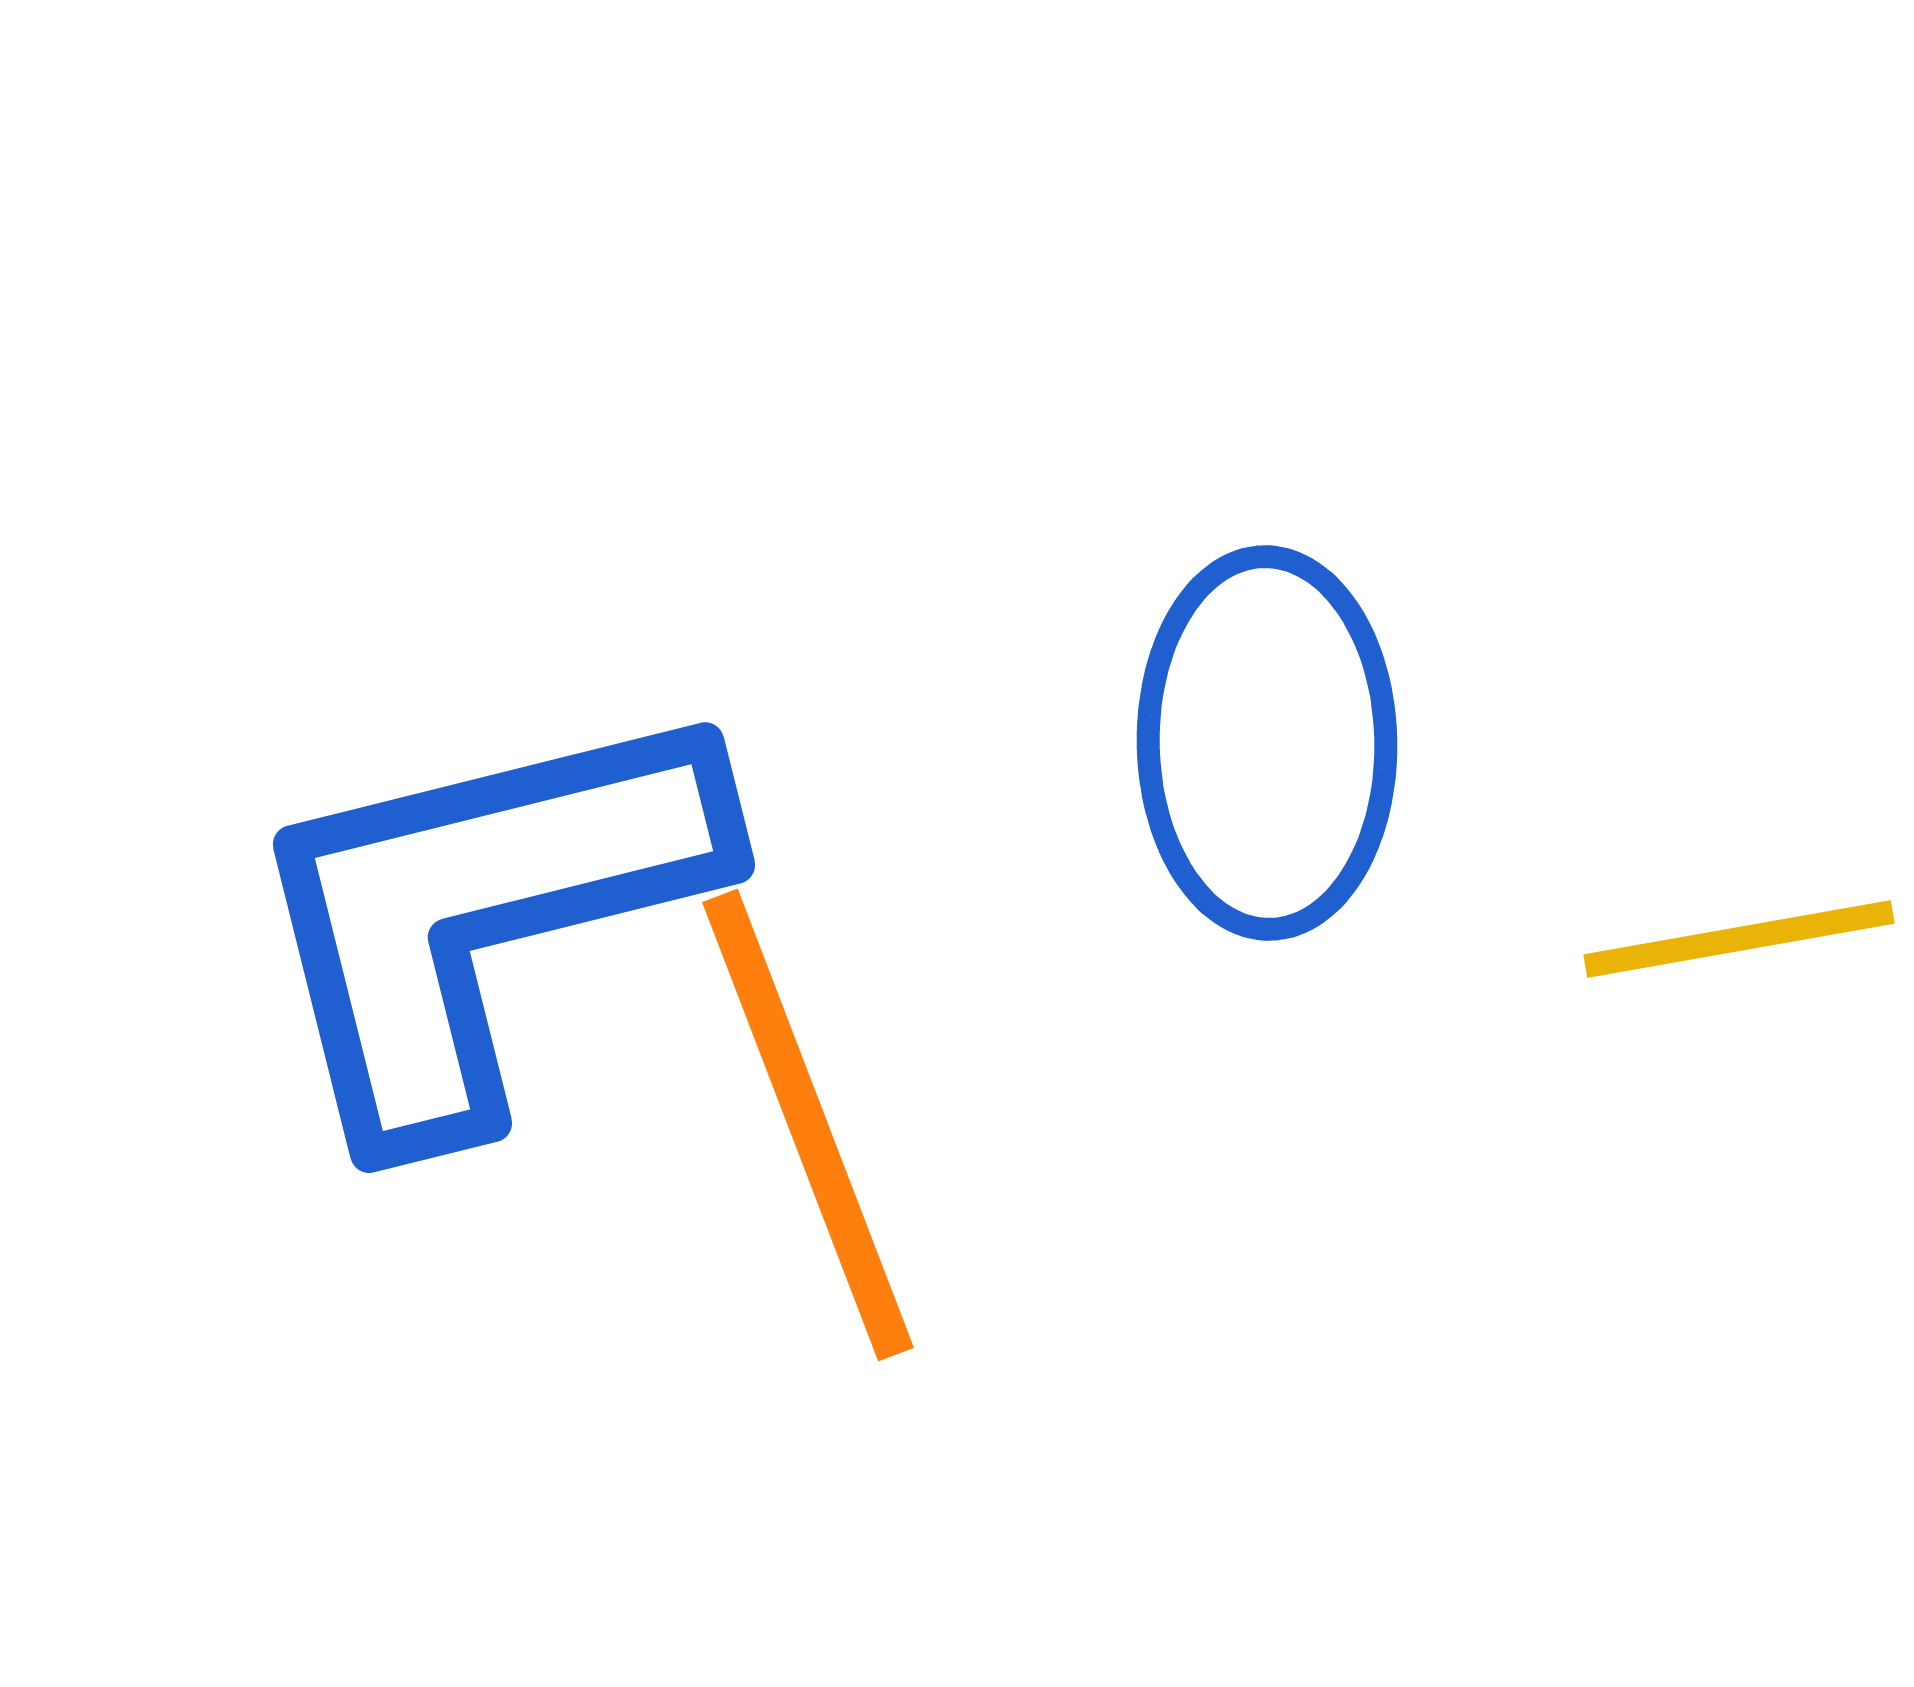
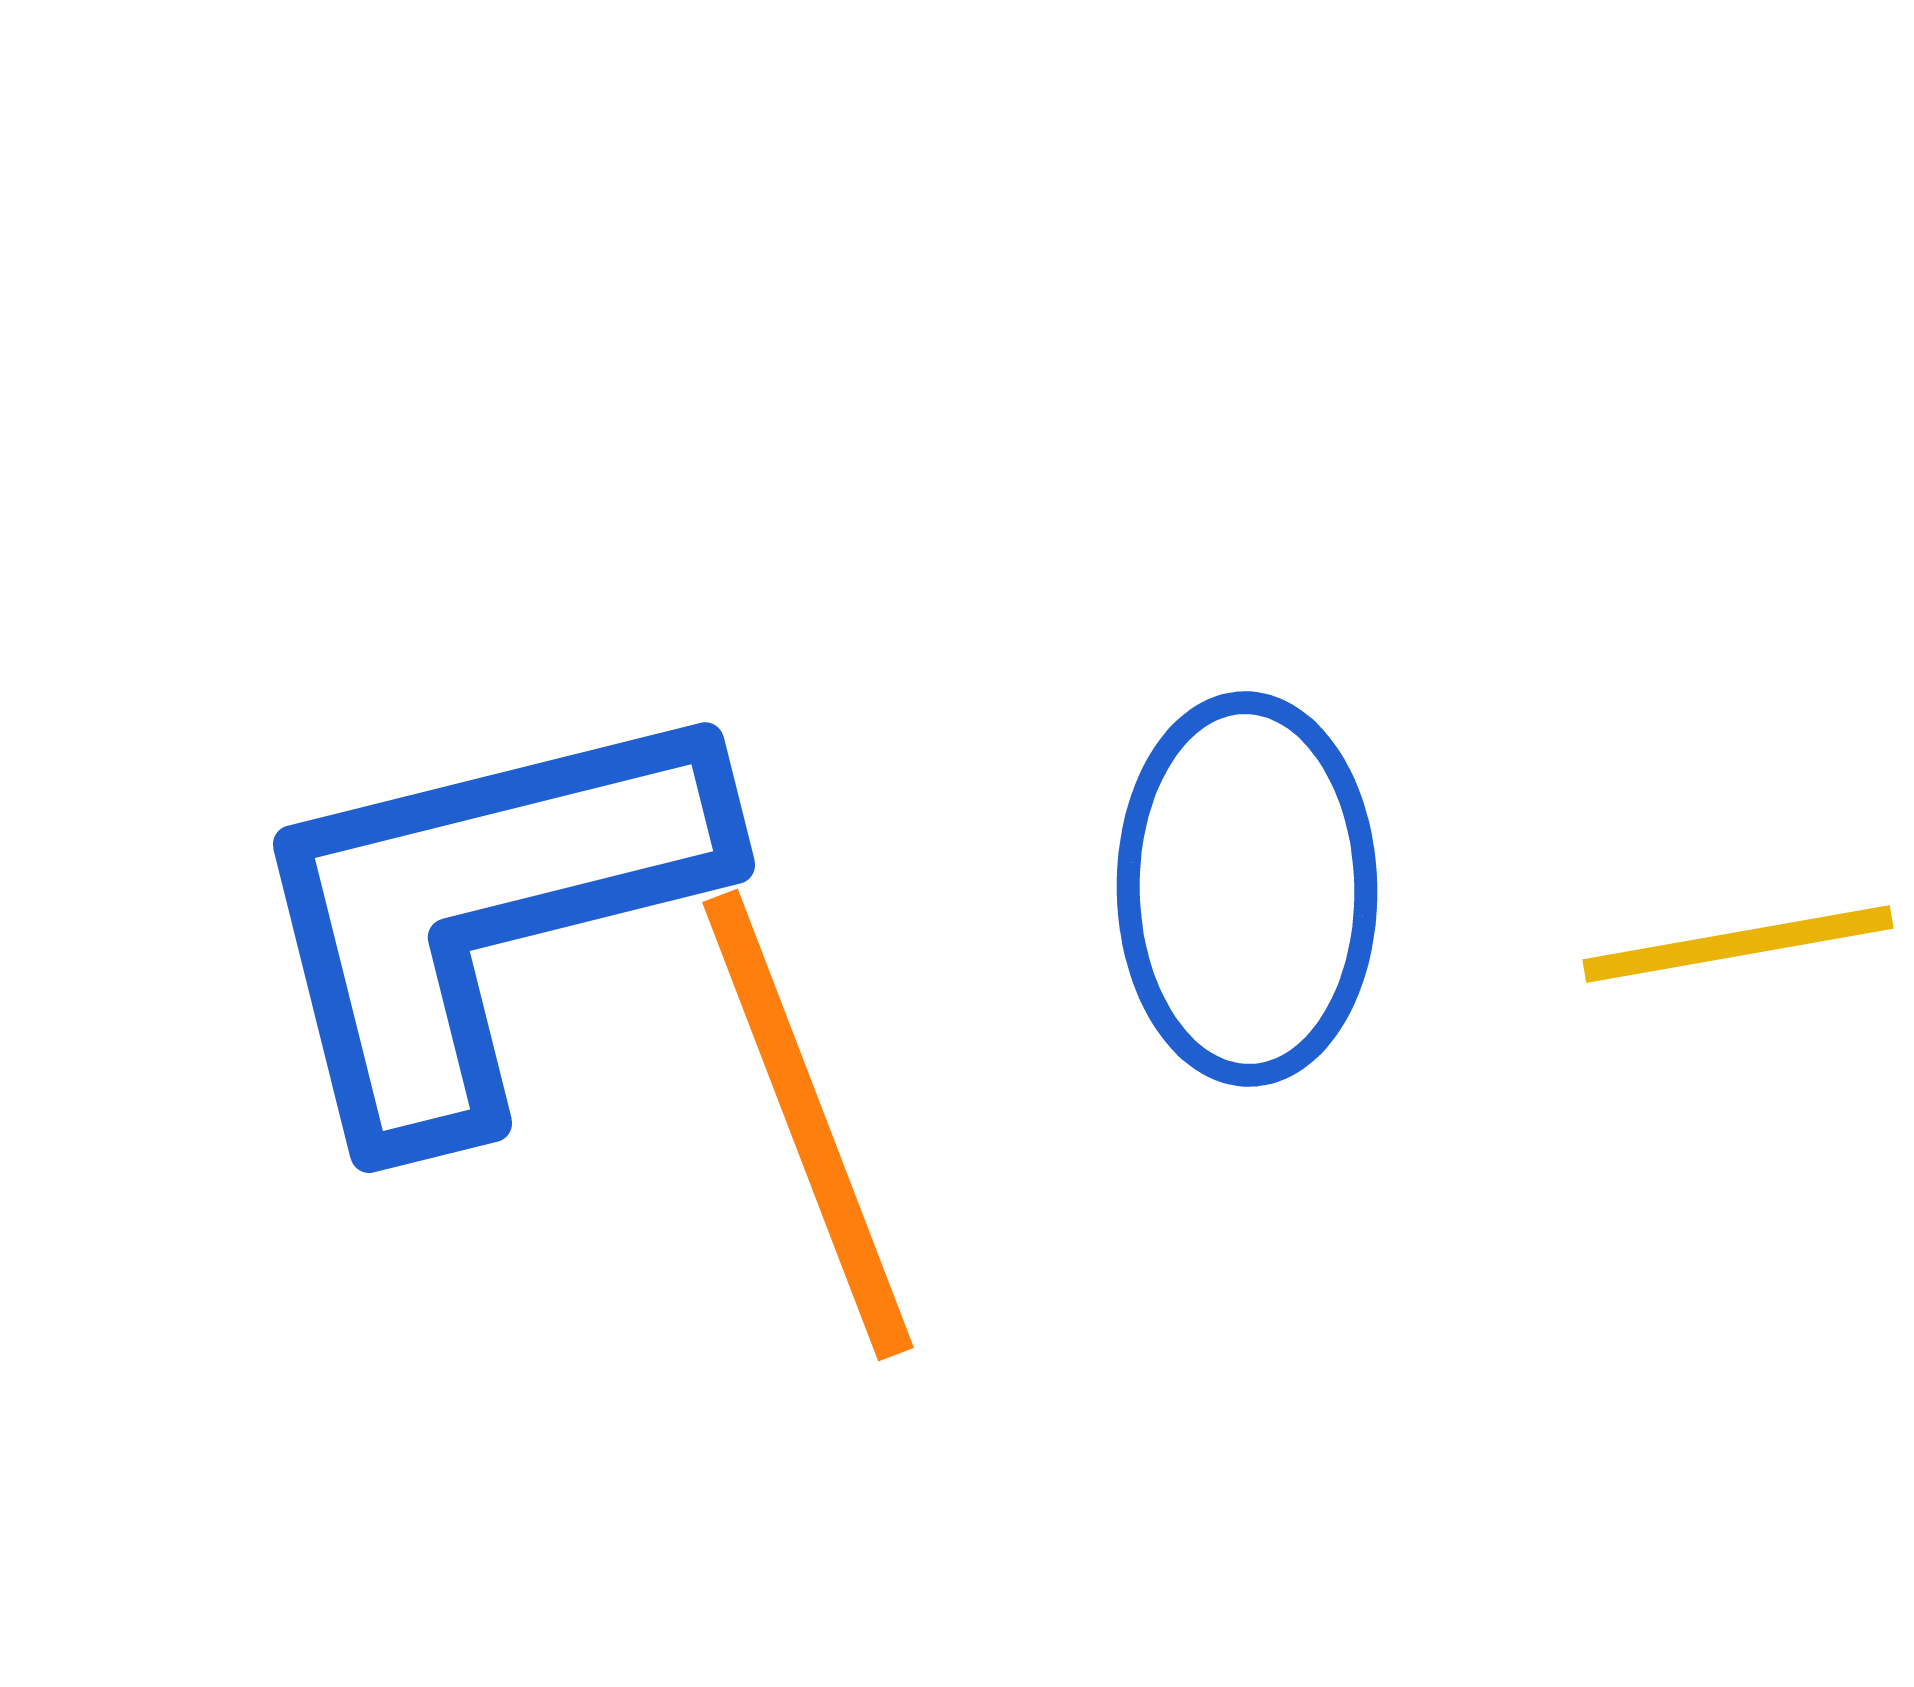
blue ellipse: moved 20 px left, 146 px down
yellow line: moved 1 px left, 5 px down
